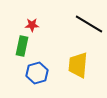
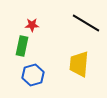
black line: moved 3 px left, 1 px up
yellow trapezoid: moved 1 px right, 1 px up
blue hexagon: moved 4 px left, 2 px down
